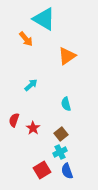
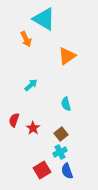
orange arrow: rotated 14 degrees clockwise
